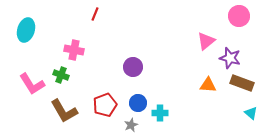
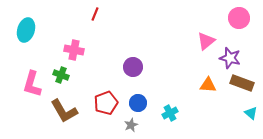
pink circle: moved 2 px down
pink L-shape: rotated 48 degrees clockwise
red pentagon: moved 1 px right, 2 px up
cyan cross: moved 10 px right; rotated 28 degrees counterclockwise
